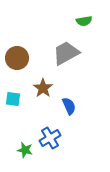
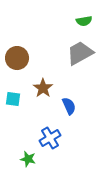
gray trapezoid: moved 14 px right
green star: moved 3 px right, 9 px down
